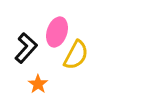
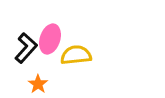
pink ellipse: moved 7 px left, 7 px down
yellow semicircle: rotated 124 degrees counterclockwise
